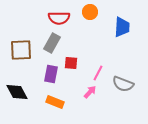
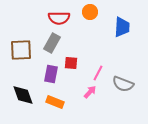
black diamond: moved 6 px right, 3 px down; rotated 10 degrees clockwise
